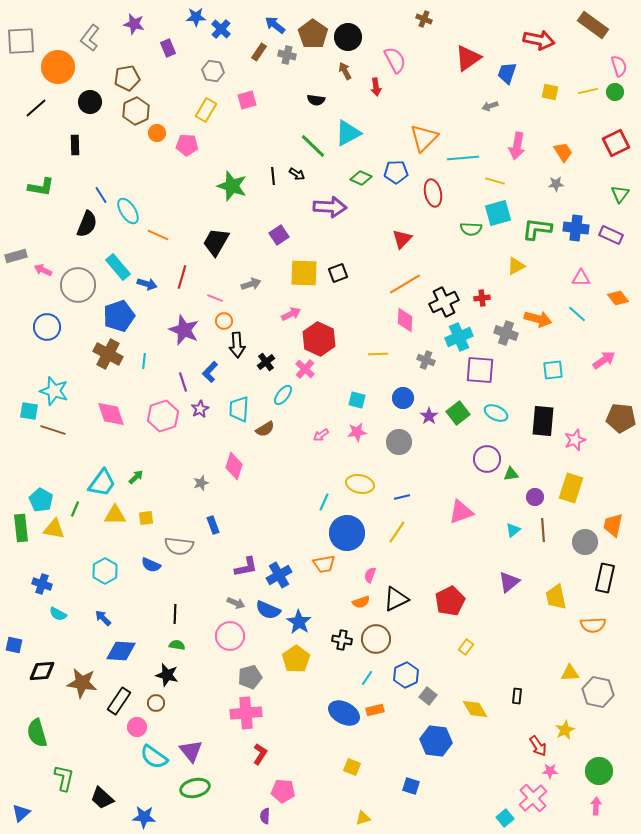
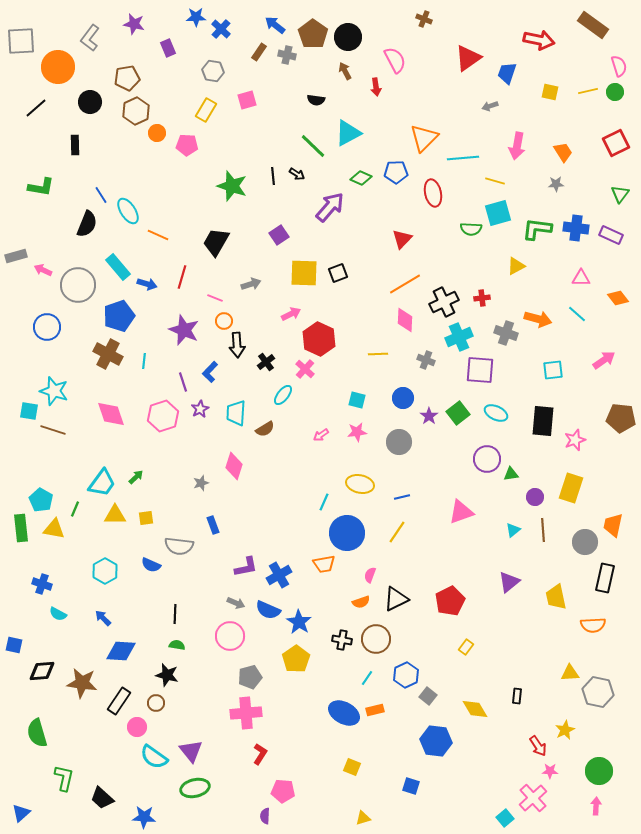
purple arrow at (330, 207): rotated 52 degrees counterclockwise
cyan trapezoid at (239, 409): moved 3 px left, 4 px down
